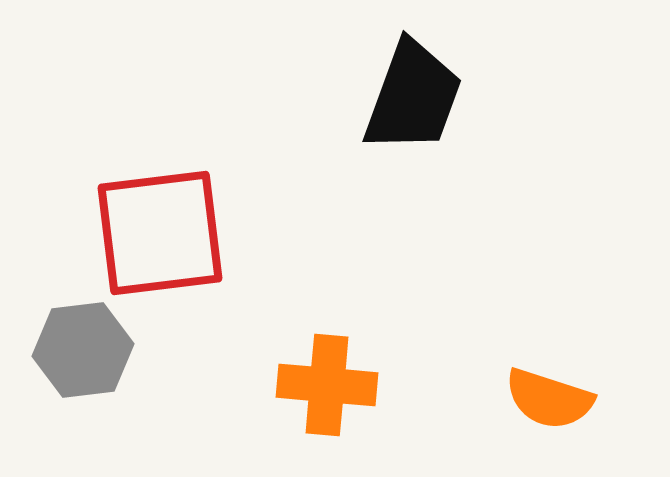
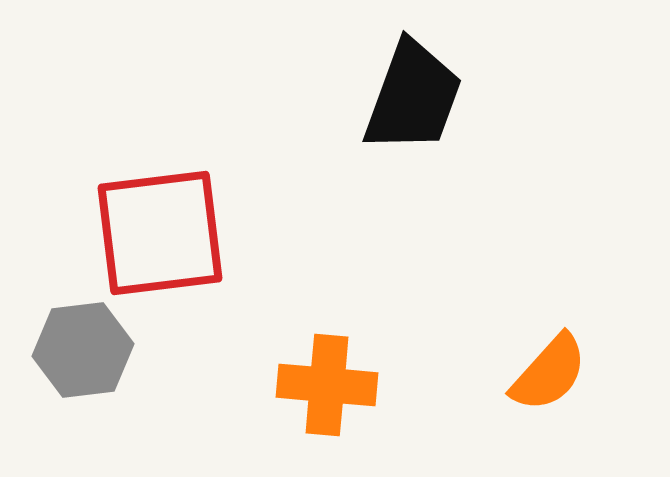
orange semicircle: moved 26 px up; rotated 66 degrees counterclockwise
